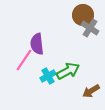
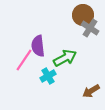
purple semicircle: moved 1 px right, 2 px down
green arrow: moved 3 px left, 13 px up
